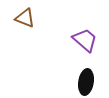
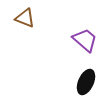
black ellipse: rotated 15 degrees clockwise
